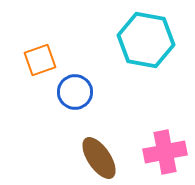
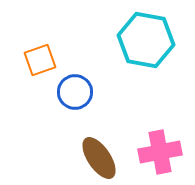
pink cross: moved 5 px left
